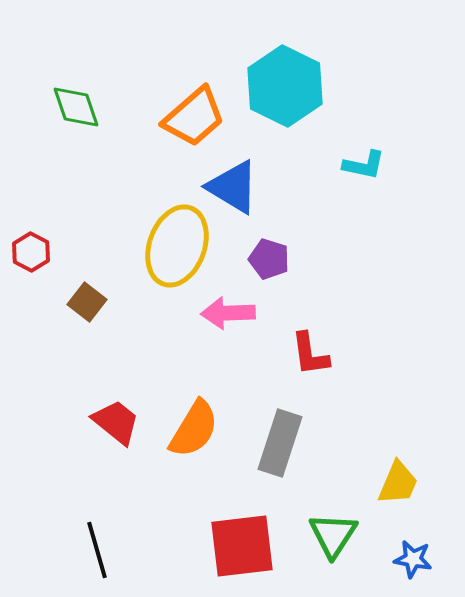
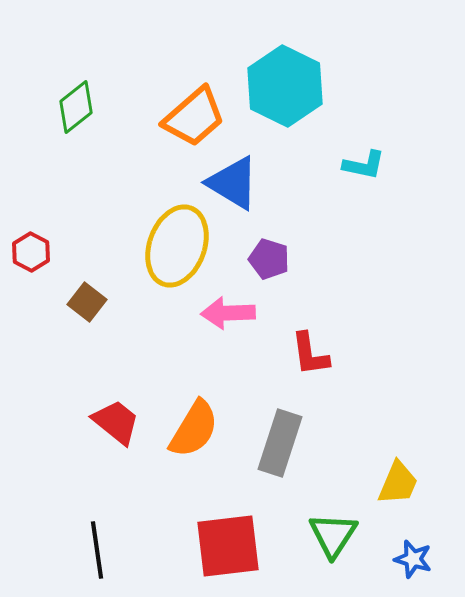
green diamond: rotated 70 degrees clockwise
blue triangle: moved 4 px up
red square: moved 14 px left
black line: rotated 8 degrees clockwise
blue star: rotated 6 degrees clockwise
